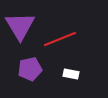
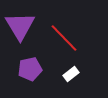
red line: moved 4 px right, 1 px up; rotated 68 degrees clockwise
white rectangle: rotated 49 degrees counterclockwise
